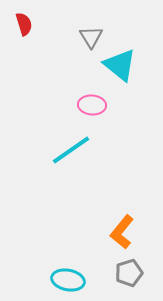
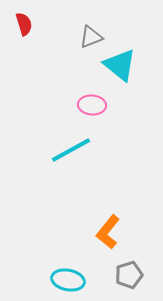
gray triangle: rotated 40 degrees clockwise
cyan line: rotated 6 degrees clockwise
orange L-shape: moved 14 px left
gray pentagon: moved 2 px down
